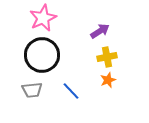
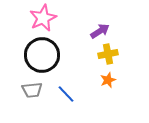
yellow cross: moved 1 px right, 3 px up
blue line: moved 5 px left, 3 px down
